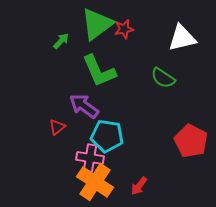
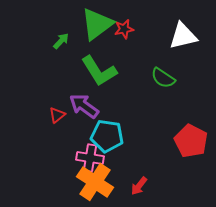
white triangle: moved 1 px right, 2 px up
green L-shape: rotated 9 degrees counterclockwise
red triangle: moved 12 px up
